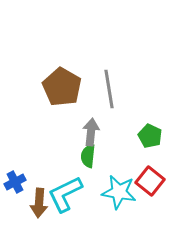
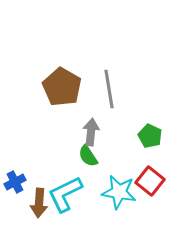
green semicircle: rotated 40 degrees counterclockwise
